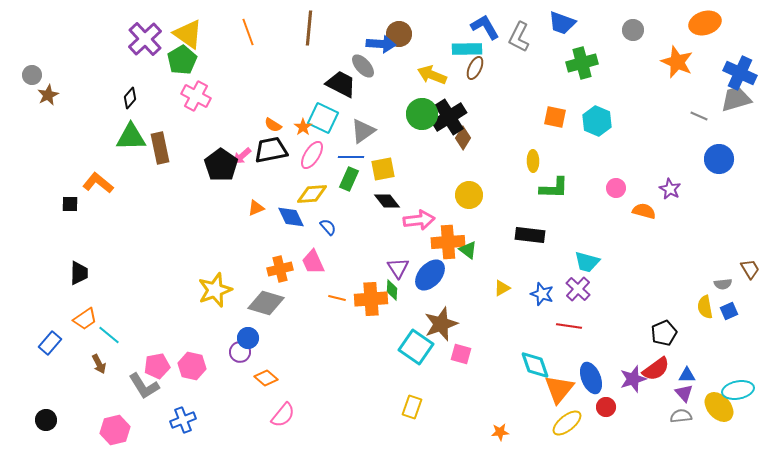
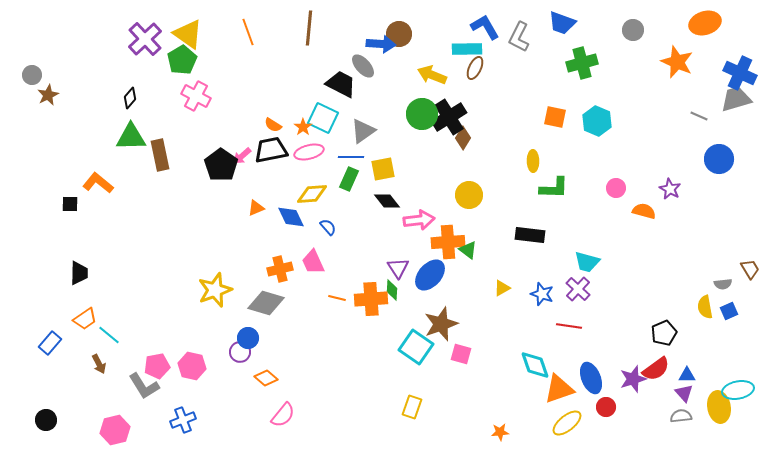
brown rectangle at (160, 148): moved 7 px down
pink ellipse at (312, 155): moved 3 px left, 3 px up; rotated 44 degrees clockwise
orange triangle at (559, 389): rotated 32 degrees clockwise
yellow ellipse at (719, 407): rotated 32 degrees clockwise
